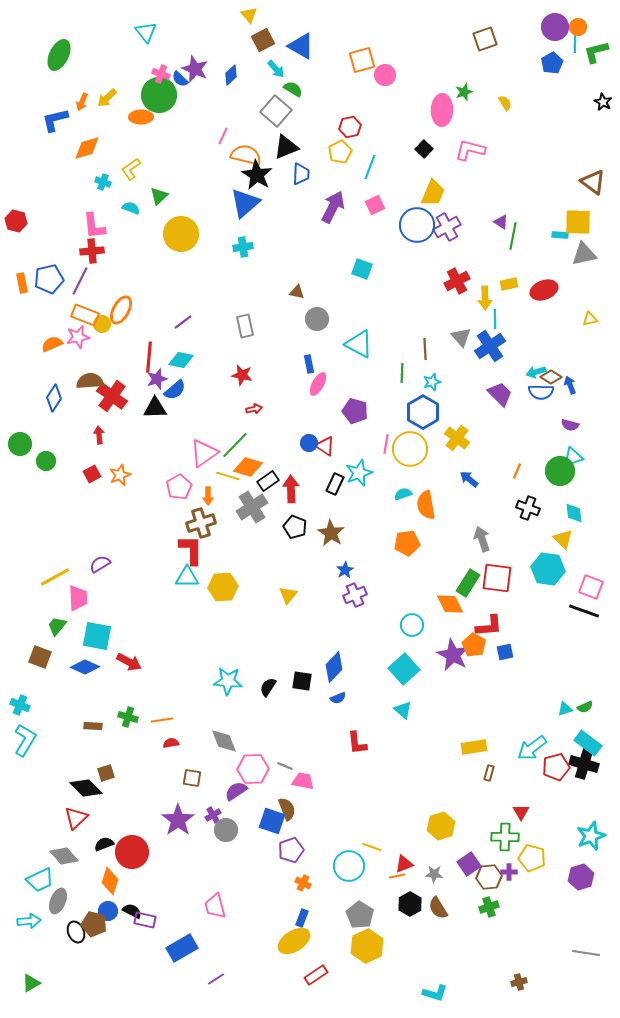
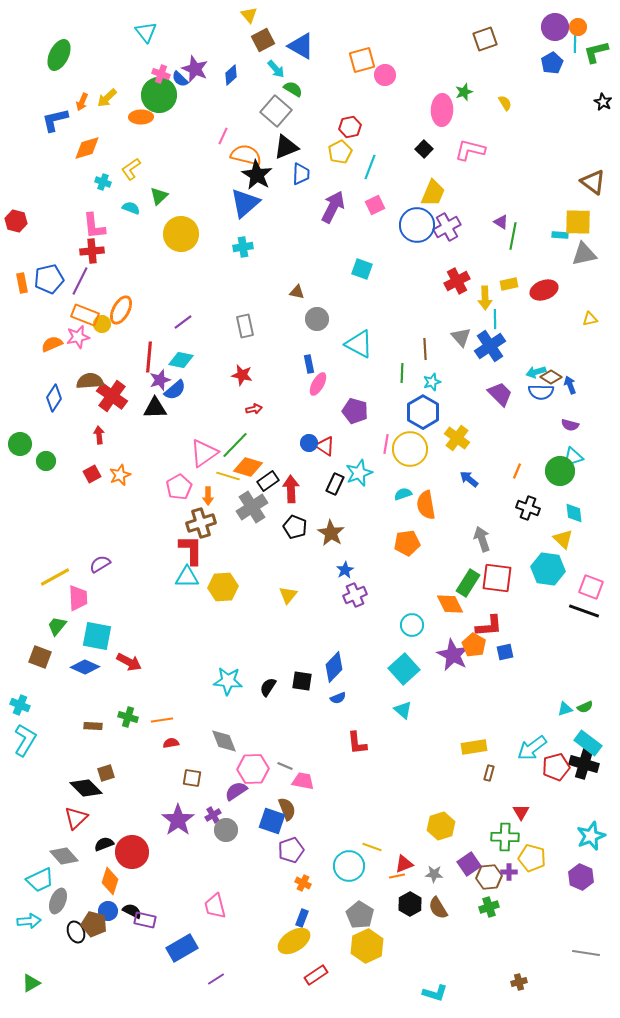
purple star at (157, 379): moved 3 px right, 1 px down
purple hexagon at (581, 877): rotated 20 degrees counterclockwise
